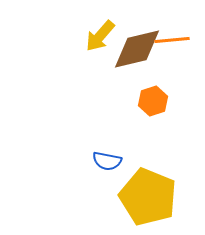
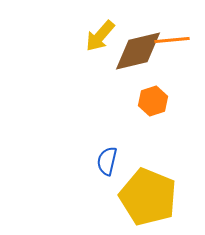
brown diamond: moved 1 px right, 2 px down
blue semicircle: rotated 92 degrees clockwise
